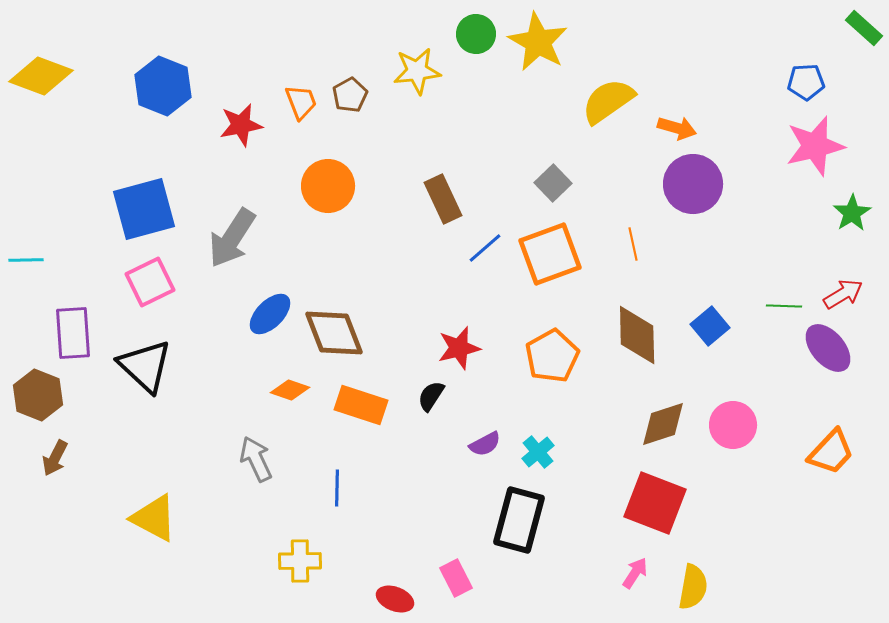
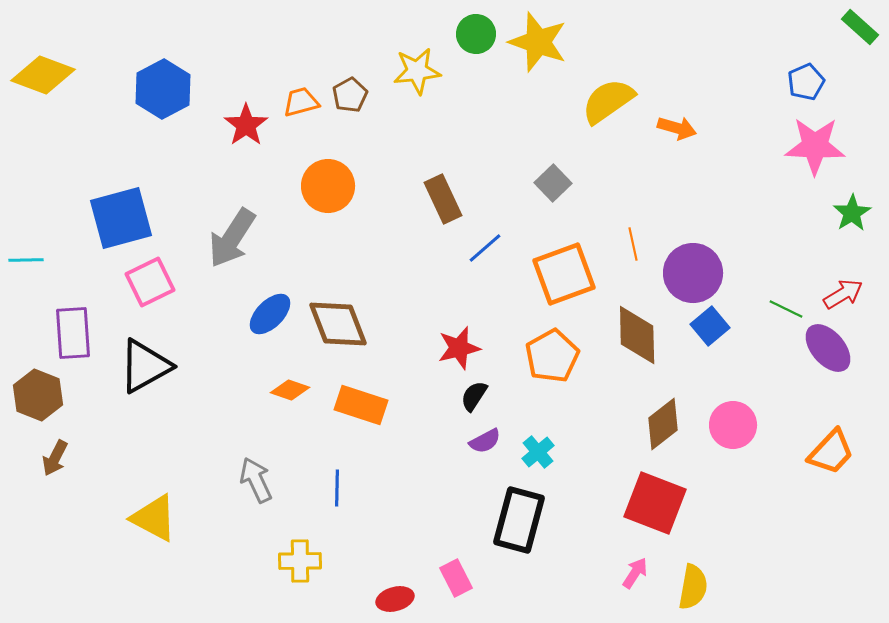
green rectangle at (864, 28): moved 4 px left, 1 px up
yellow star at (538, 42): rotated 10 degrees counterclockwise
yellow diamond at (41, 76): moved 2 px right, 1 px up
blue pentagon at (806, 82): rotated 21 degrees counterclockwise
blue hexagon at (163, 86): moved 3 px down; rotated 10 degrees clockwise
orange trapezoid at (301, 102): rotated 84 degrees counterclockwise
red star at (241, 125): moved 5 px right; rotated 24 degrees counterclockwise
pink star at (815, 146): rotated 16 degrees clockwise
purple circle at (693, 184): moved 89 px down
blue square at (144, 209): moved 23 px left, 9 px down
orange square at (550, 254): moved 14 px right, 20 px down
green line at (784, 306): moved 2 px right, 3 px down; rotated 24 degrees clockwise
brown diamond at (334, 333): moved 4 px right, 9 px up
black triangle at (145, 366): rotated 48 degrees clockwise
black semicircle at (431, 396): moved 43 px right
brown diamond at (663, 424): rotated 20 degrees counterclockwise
purple semicircle at (485, 444): moved 3 px up
gray arrow at (256, 459): moved 21 px down
red ellipse at (395, 599): rotated 36 degrees counterclockwise
